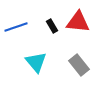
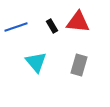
gray rectangle: rotated 55 degrees clockwise
